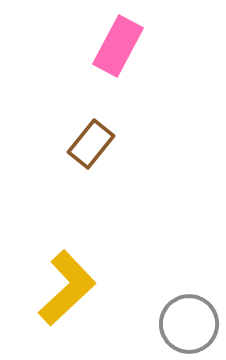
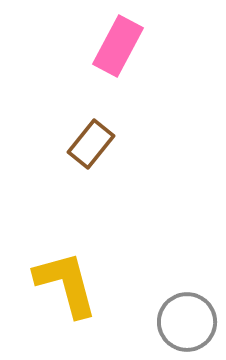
yellow L-shape: moved 1 px left, 4 px up; rotated 62 degrees counterclockwise
gray circle: moved 2 px left, 2 px up
